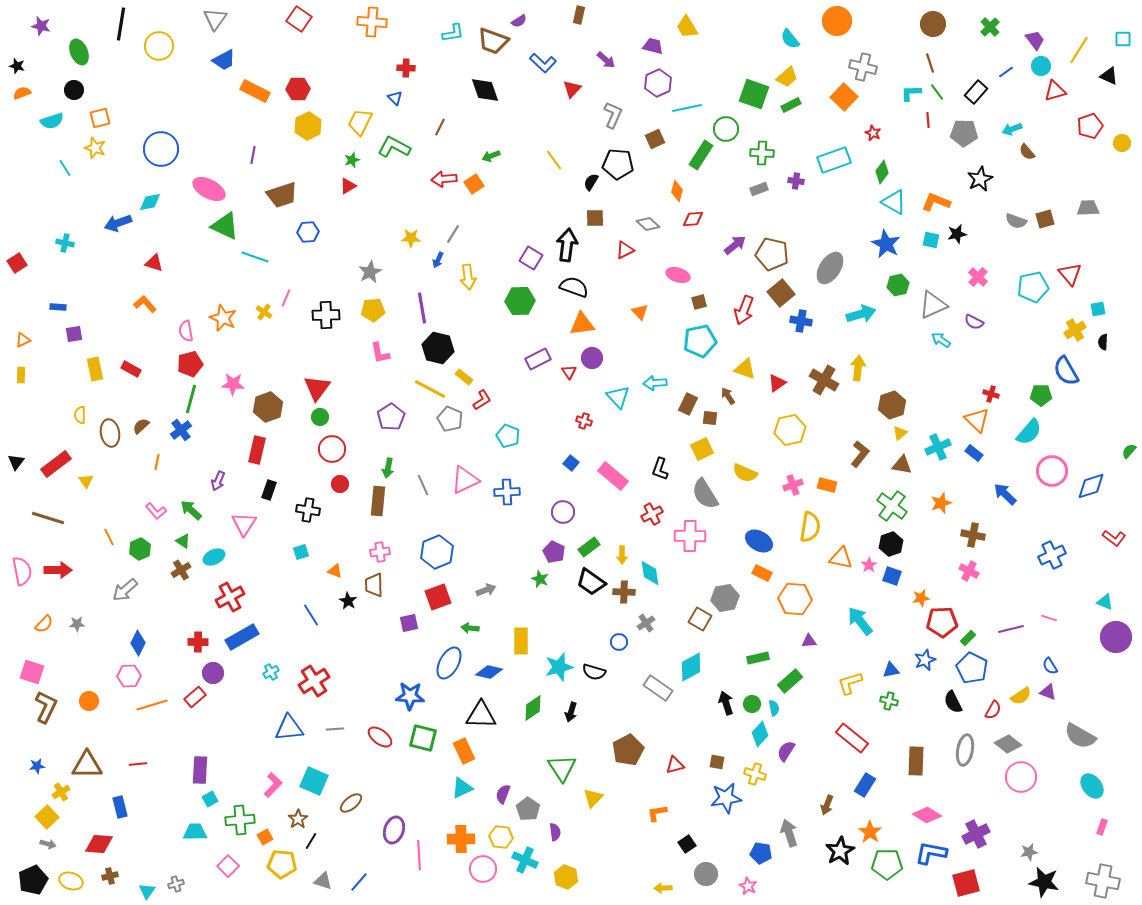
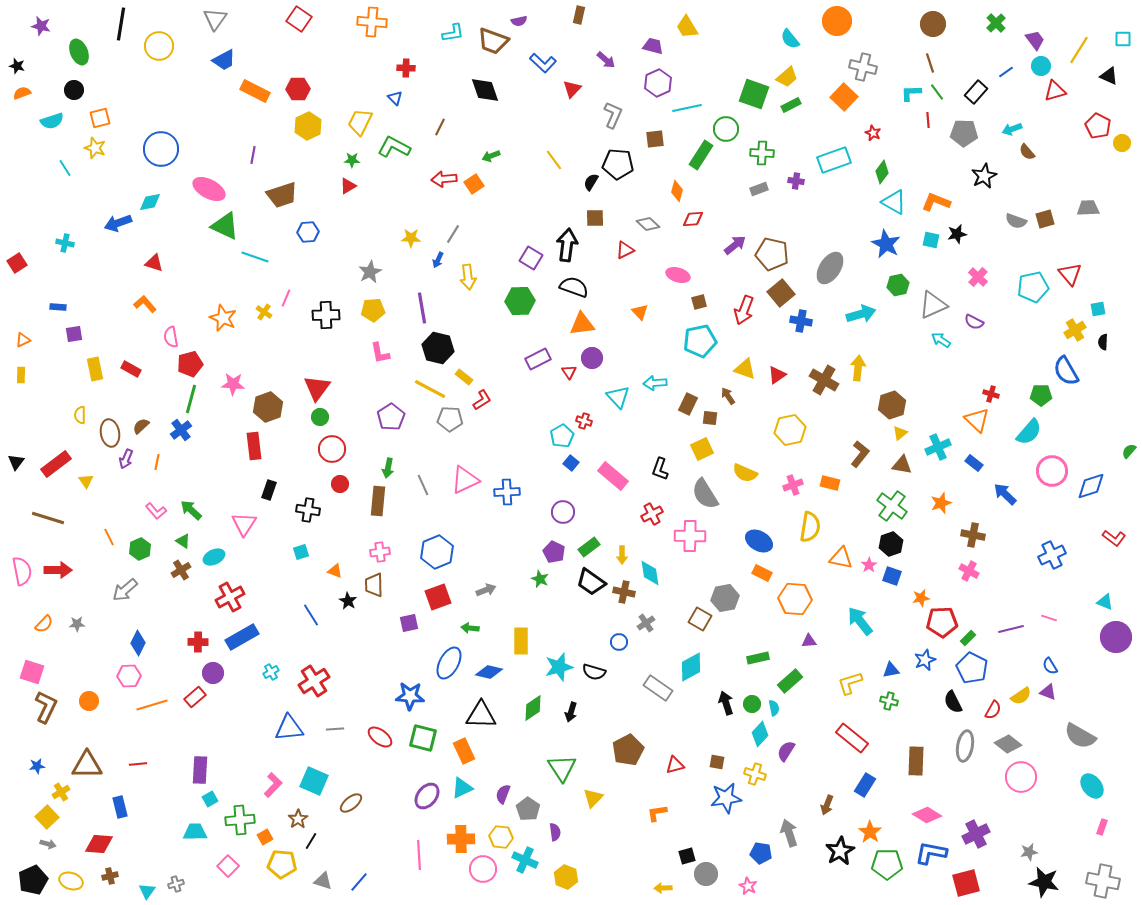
purple semicircle at (519, 21): rotated 21 degrees clockwise
green cross at (990, 27): moved 6 px right, 4 px up
red pentagon at (1090, 126): moved 8 px right; rotated 25 degrees counterclockwise
brown square at (655, 139): rotated 18 degrees clockwise
green star at (352, 160): rotated 21 degrees clockwise
black star at (980, 179): moved 4 px right, 3 px up
pink semicircle at (186, 331): moved 15 px left, 6 px down
red triangle at (777, 383): moved 8 px up
gray pentagon at (450, 419): rotated 20 degrees counterclockwise
cyan pentagon at (508, 436): moved 54 px right; rotated 20 degrees clockwise
red rectangle at (257, 450): moved 3 px left, 4 px up; rotated 20 degrees counterclockwise
blue rectangle at (974, 453): moved 10 px down
purple arrow at (218, 481): moved 92 px left, 22 px up
orange rectangle at (827, 485): moved 3 px right, 2 px up
brown cross at (624, 592): rotated 10 degrees clockwise
gray ellipse at (965, 750): moved 4 px up
purple ellipse at (394, 830): moved 33 px right, 34 px up; rotated 20 degrees clockwise
black square at (687, 844): moved 12 px down; rotated 18 degrees clockwise
